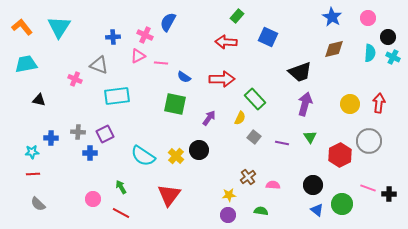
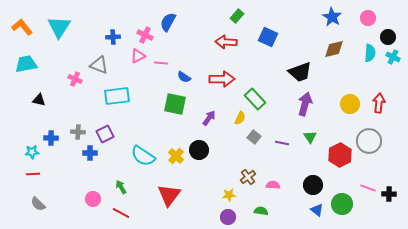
purple circle at (228, 215): moved 2 px down
